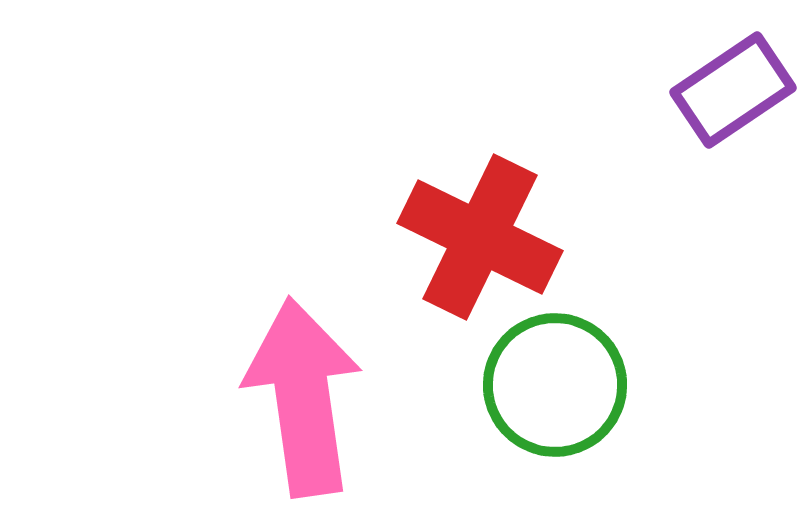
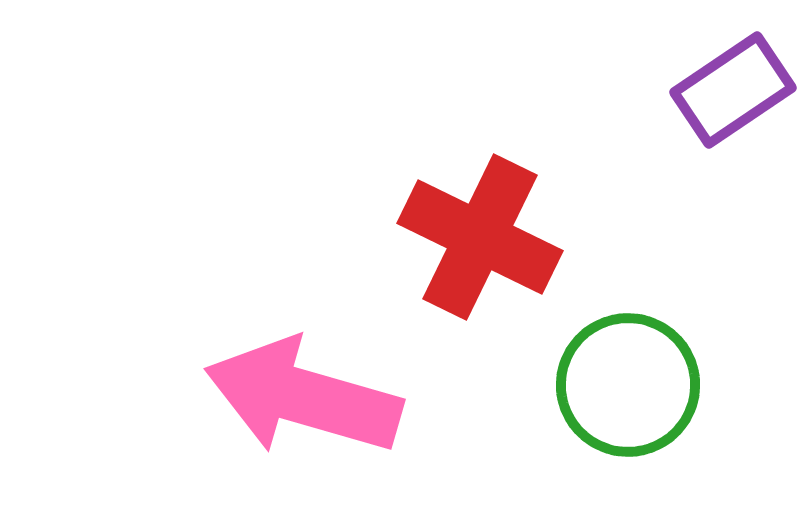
green circle: moved 73 px right
pink arrow: rotated 66 degrees counterclockwise
